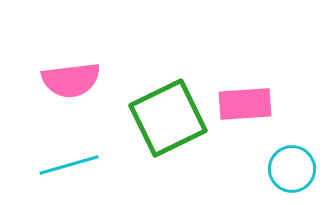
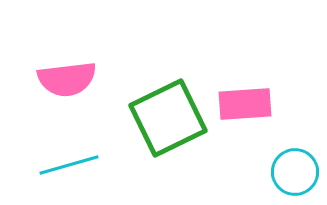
pink semicircle: moved 4 px left, 1 px up
cyan circle: moved 3 px right, 3 px down
